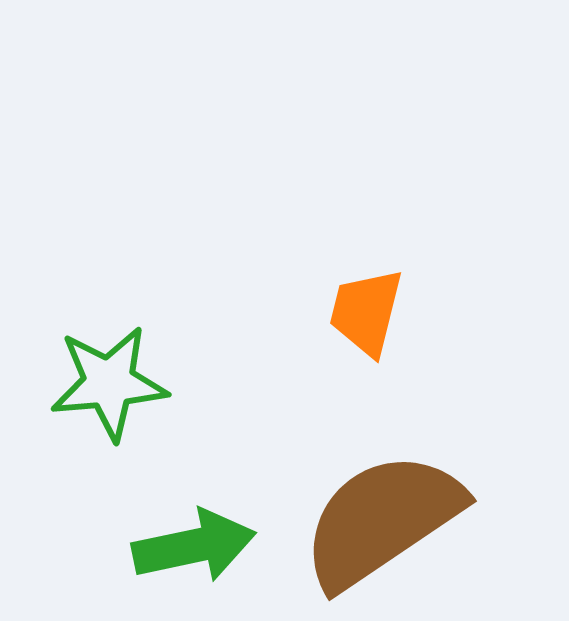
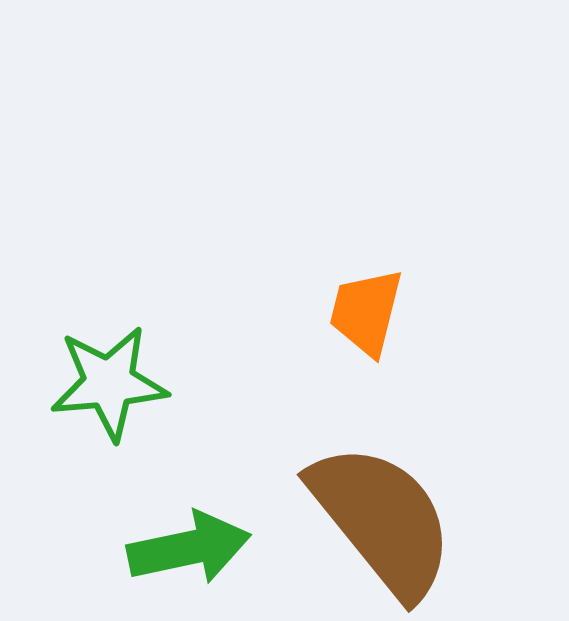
brown semicircle: rotated 85 degrees clockwise
green arrow: moved 5 px left, 2 px down
